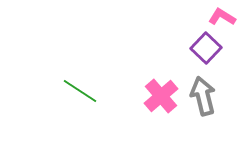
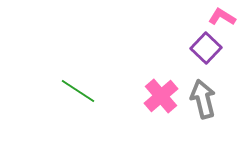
green line: moved 2 px left
gray arrow: moved 3 px down
